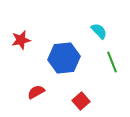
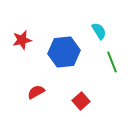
cyan semicircle: rotated 12 degrees clockwise
red star: moved 1 px right
blue hexagon: moved 6 px up
